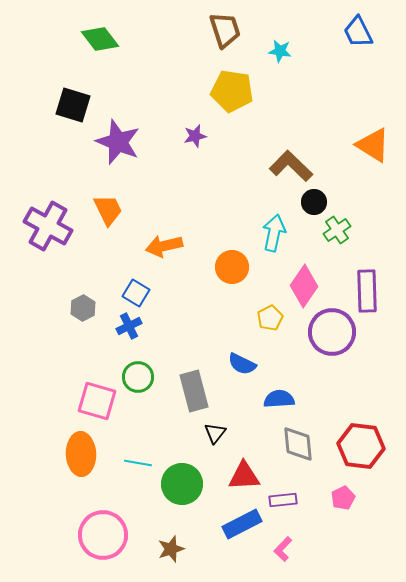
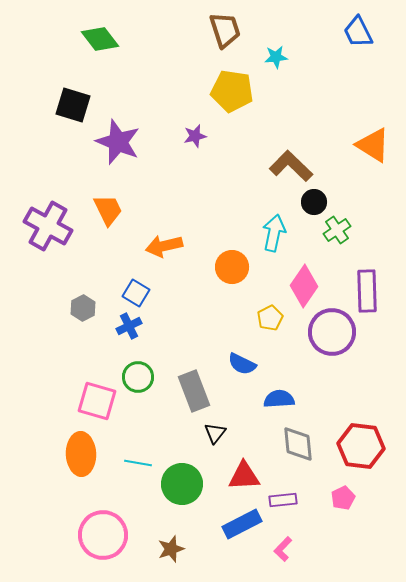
cyan star at (280, 51): moved 4 px left, 6 px down; rotated 15 degrees counterclockwise
gray rectangle at (194, 391): rotated 6 degrees counterclockwise
